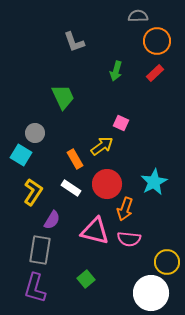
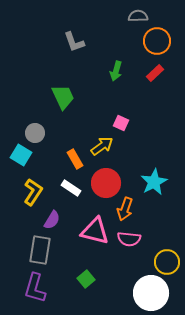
red circle: moved 1 px left, 1 px up
